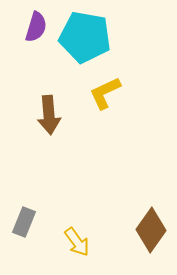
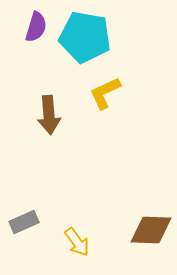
gray rectangle: rotated 44 degrees clockwise
brown diamond: rotated 57 degrees clockwise
